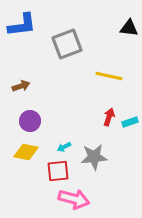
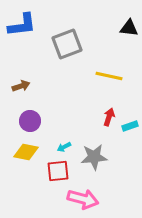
cyan rectangle: moved 4 px down
pink arrow: moved 9 px right
